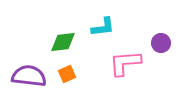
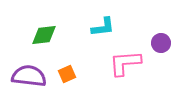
green diamond: moved 19 px left, 7 px up
